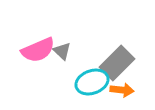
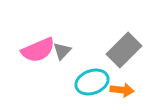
gray triangle: rotated 30 degrees clockwise
gray rectangle: moved 7 px right, 13 px up
